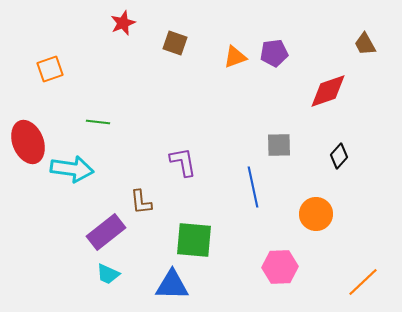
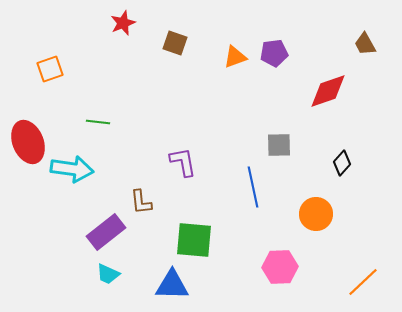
black diamond: moved 3 px right, 7 px down
